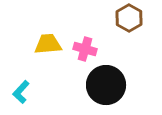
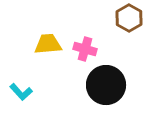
cyan L-shape: rotated 85 degrees counterclockwise
